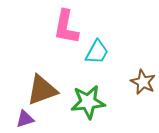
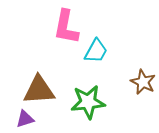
cyan trapezoid: moved 1 px left, 1 px up
brown triangle: moved 3 px left; rotated 16 degrees clockwise
